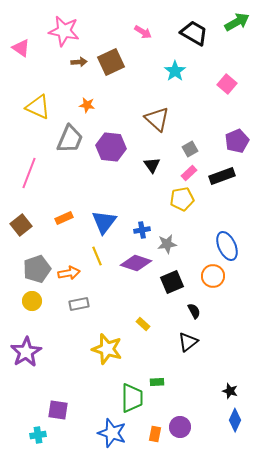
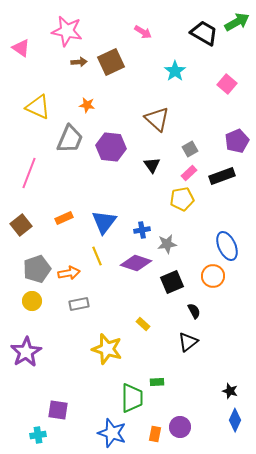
pink star at (64, 31): moved 3 px right
black trapezoid at (194, 33): moved 10 px right
